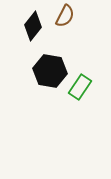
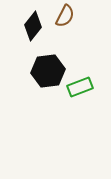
black hexagon: moved 2 px left; rotated 16 degrees counterclockwise
green rectangle: rotated 35 degrees clockwise
